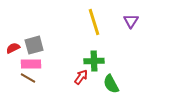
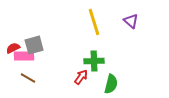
purple triangle: rotated 21 degrees counterclockwise
pink rectangle: moved 7 px left, 8 px up
green semicircle: rotated 138 degrees counterclockwise
